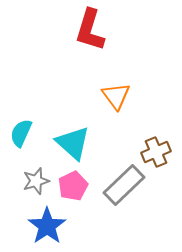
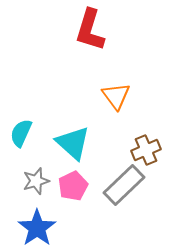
brown cross: moved 10 px left, 2 px up
blue star: moved 10 px left, 2 px down
